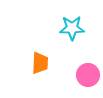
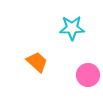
orange trapezoid: moved 3 px left, 1 px up; rotated 50 degrees counterclockwise
